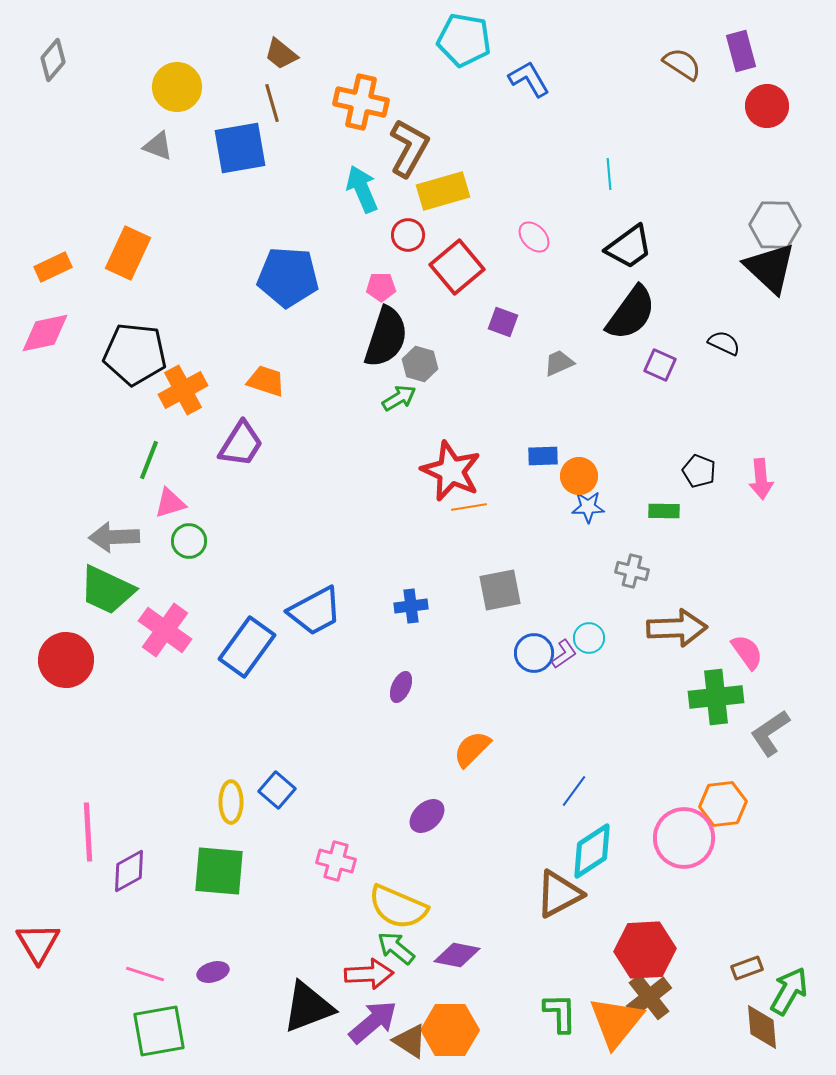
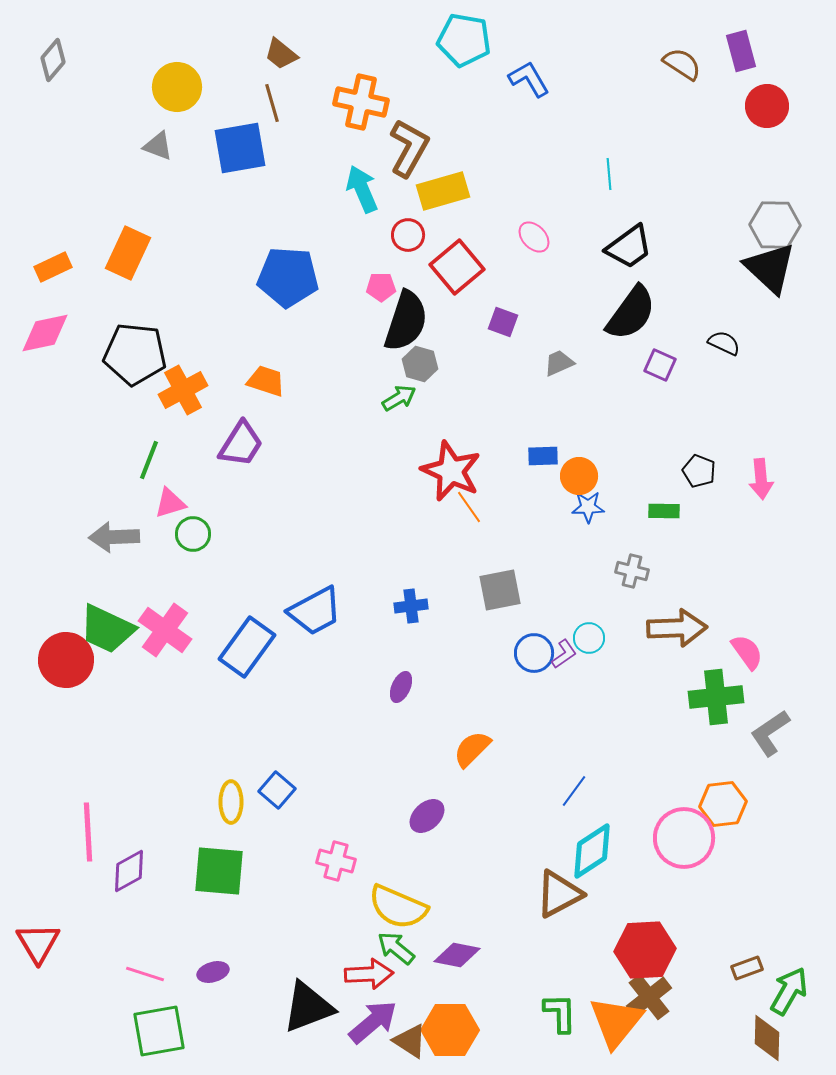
black semicircle at (386, 337): moved 20 px right, 16 px up
orange line at (469, 507): rotated 64 degrees clockwise
green circle at (189, 541): moved 4 px right, 7 px up
green trapezoid at (107, 590): moved 39 px down
brown diamond at (762, 1027): moved 5 px right, 11 px down; rotated 6 degrees clockwise
